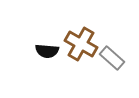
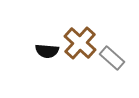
brown cross: moved 1 px left, 1 px up; rotated 12 degrees clockwise
